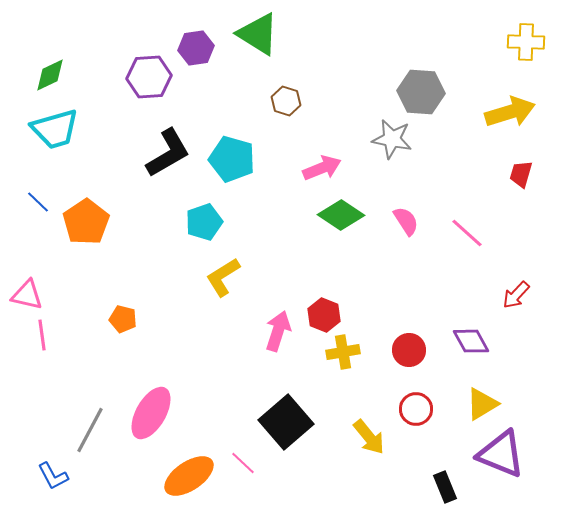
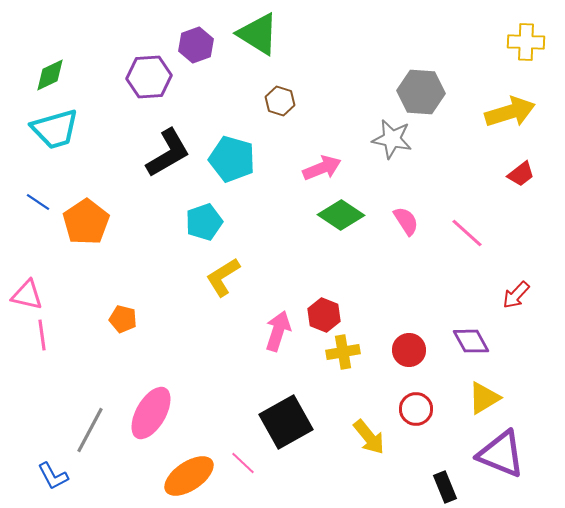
purple hexagon at (196, 48): moved 3 px up; rotated 12 degrees counterclockwise
brown hexagon at (286, 101): moved 6 px left
red trapezoid at (521, 174): rotated 144 degrees counterclockwise
blue line at (38, 202): rotated 10 degrees counterclockwise
yellow triangle at (482, 404): moved 2 px right, 6 px up
black square at (286, 422): rotated 12 degrees clockwise
